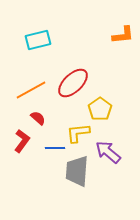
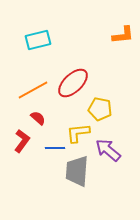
orange line: moved 2 px right
yellow pentagon: rotated 25 degrees counterclockwise
purple arrow: moved 2 px up
